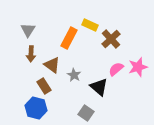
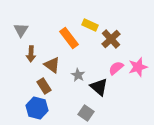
gray triangle: moved 7 px left
orange rectangle: rotated 65 degrees counterclockwise
pink semicircle: moved 1 px up
gray star: moved 4 px right
blue hexagon: moved 1 px right
